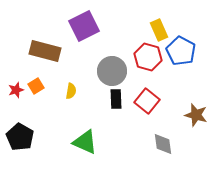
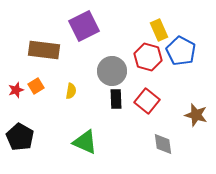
brown rectangle: moved 1 px left, 1 px up; rotated 8 degrees counterclockwise
